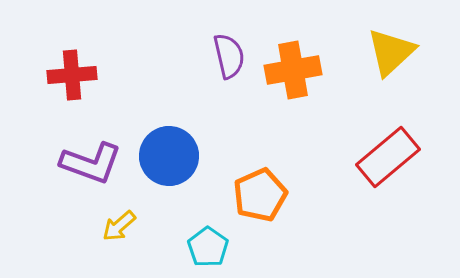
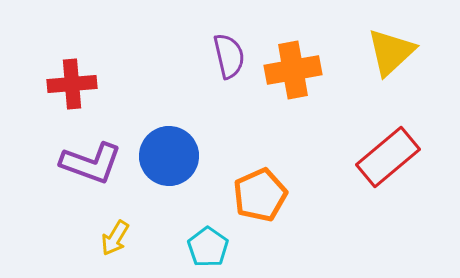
red cross: moved 9 px down
yellow arrow: moved 4 px left, 12 px down; rotated 18 degrees counterclockwise
